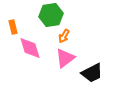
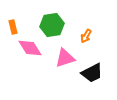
green hexagon: moved 1 px right, 10 px down
orange arrow: moved 22 px right
pink diamond: rotated 15 degrees counterclockwise
pink triangle: rotated 20 degrees clockwise
